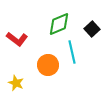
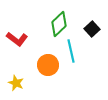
green diamond: rotated 20 degrees counterclockwise
cyan line: moved 1 px left, 1 px up
